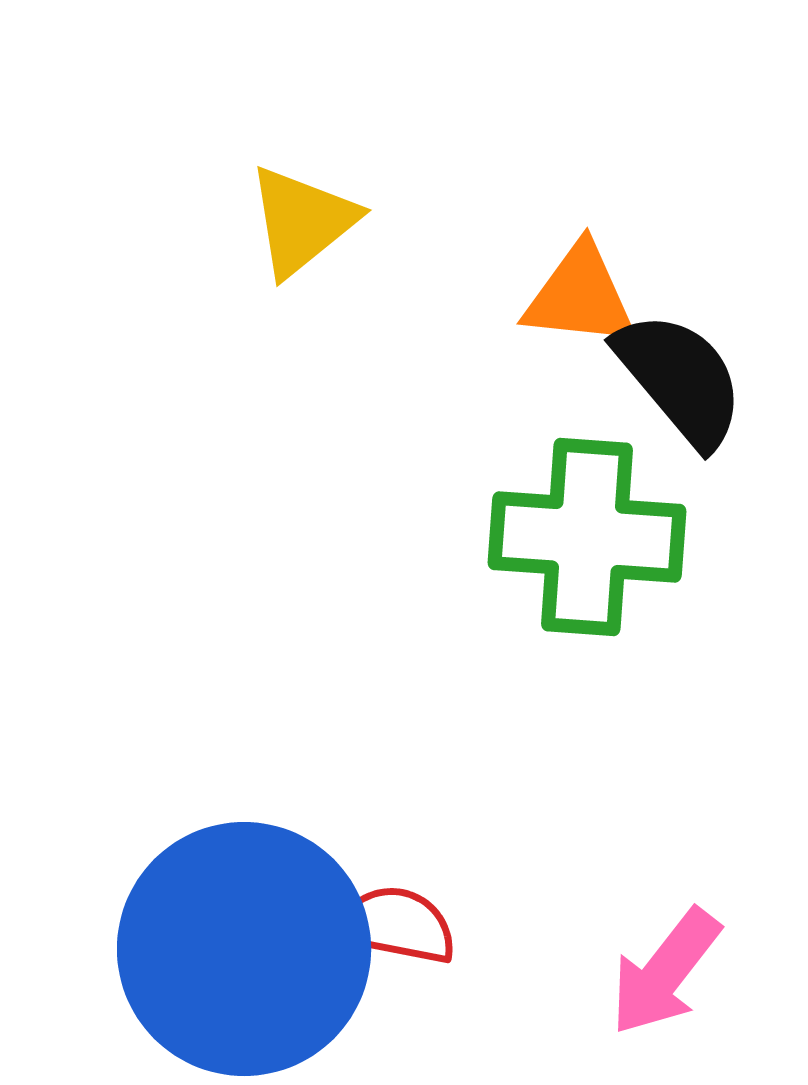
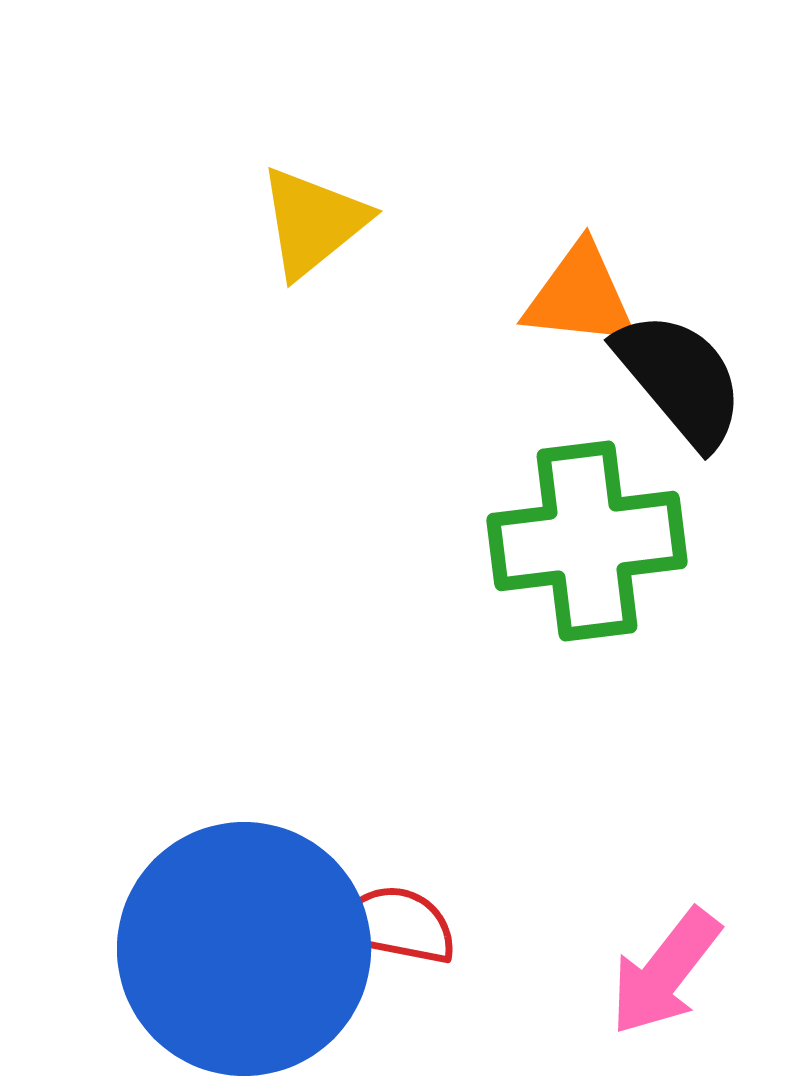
yellow triangle: moved 11 px right, 1 px down
green cross: moved 4 px down; rotated 11 degrees counterclockwise
